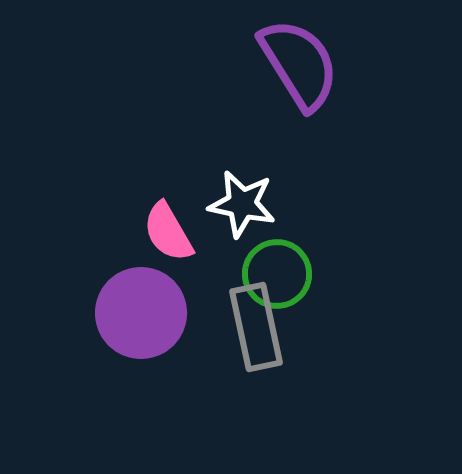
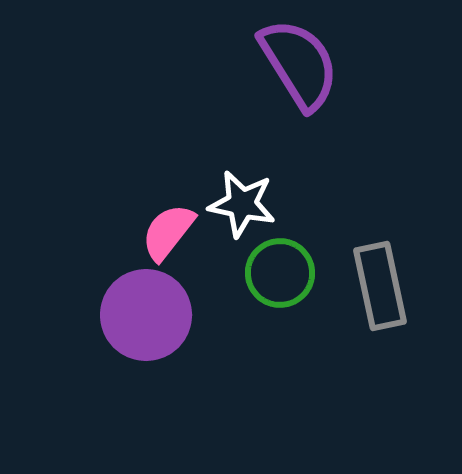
pink semicircle: rotated 68 degrees clockwise
green circle: moved 3 px right, 1 px up
purple circle: moved 5 px right, 2 px down
gray rectangle: moved 124 px right, 41 px up
